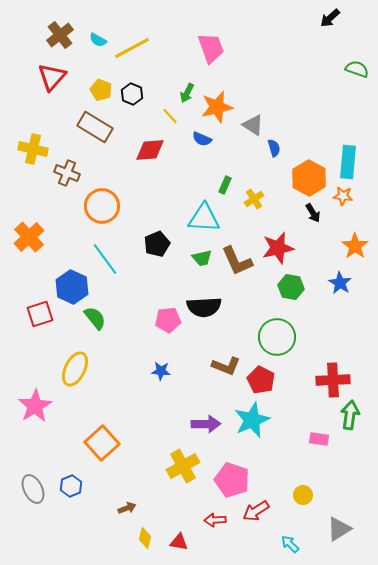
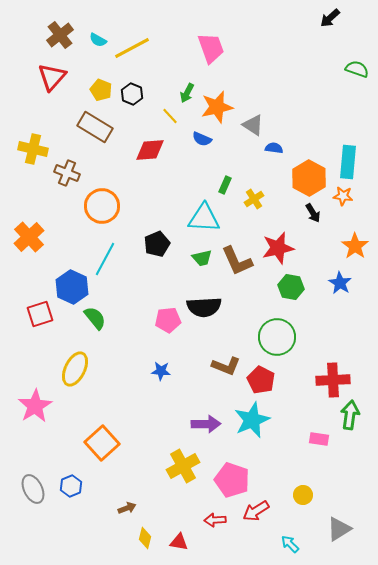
blue semicircle at (274, 148): rotated 66 degrees counterclockwise
cyan line at (105, 259): rotated 64 degrees clockwise
